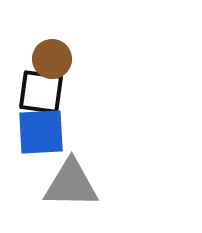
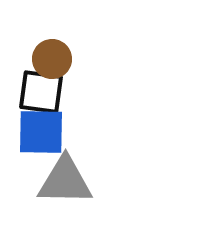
blue square: rotated 4 degrees clockwise
gray triangle: moved 6 px left, 3 px up
